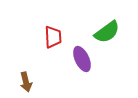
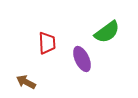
red trapezoid: moved 6 px left, 6 px down
brown arrow: rotated 132 degrees clockwise
